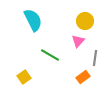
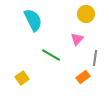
yellow circle: moved 1 px right, 7 px up
pink triangle: moved 1 px left, 2 px up
green line: moved 1 px right
yellow square: moved 2 px left, 1 px down
